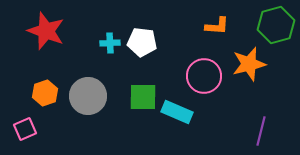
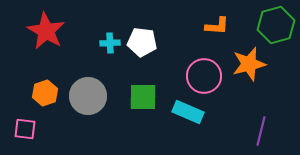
red star: rotated 9 degrees clockwise
cyan rectangle: moved 11 px right
pink square: rotated 30 degrees clockwise
